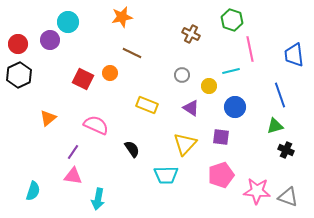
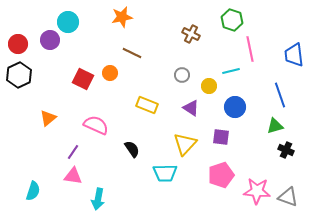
cyan trapezoid: moved 1 px left, 2 px up
